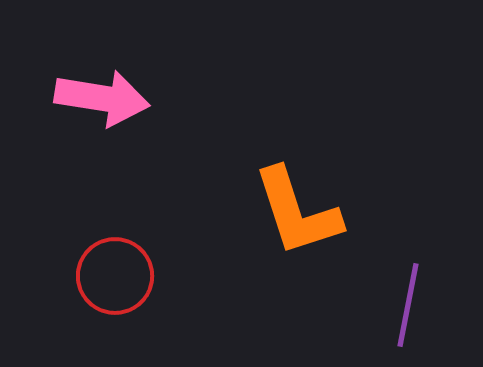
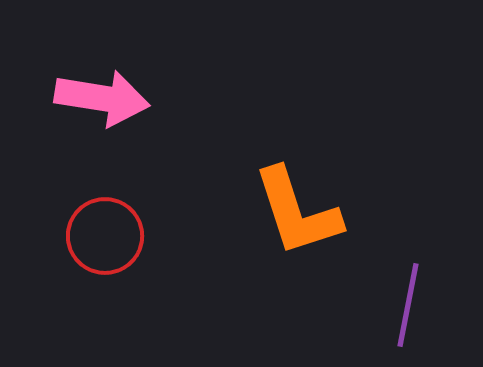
red circle: moved 10 px left, 40 px up
